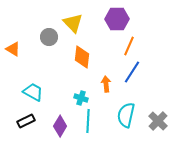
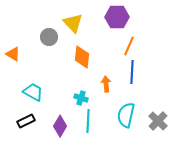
purple hexagon: moved 2 px up
orange triangle: moved 5 px down
blue line: rotated 30 degrees counterclockwise
